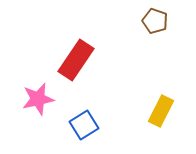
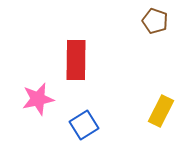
red rectangle: rotated 33 degrees counterclockwise
